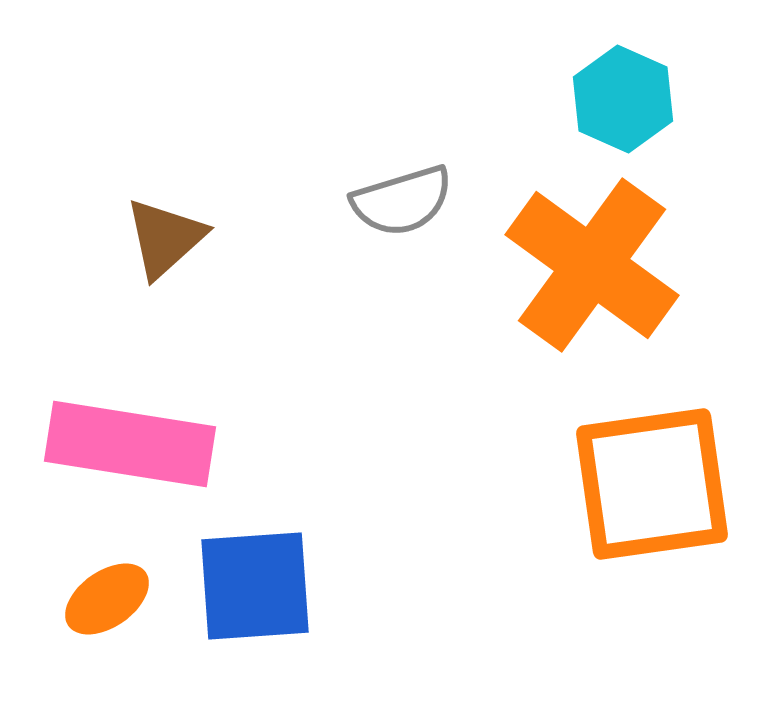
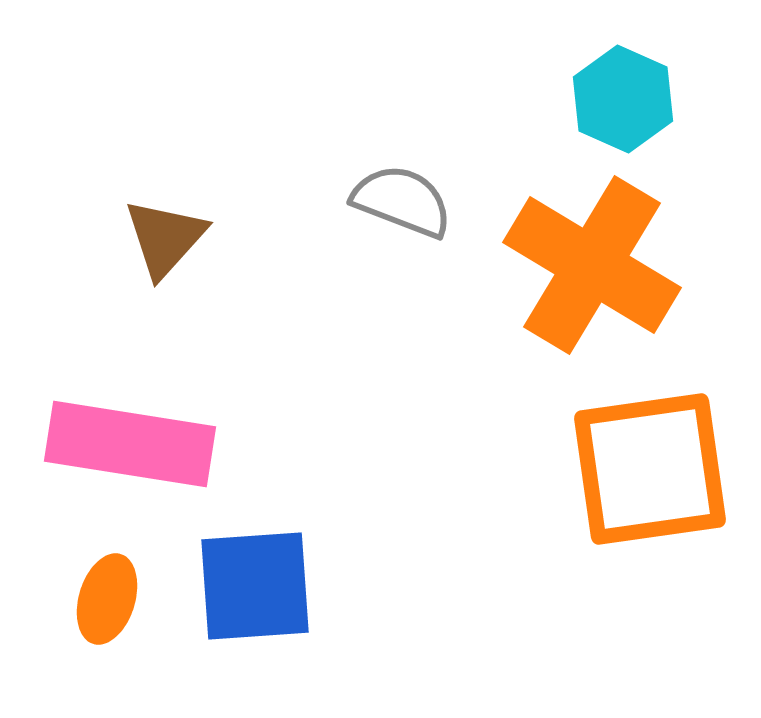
gray semicircle: rotated 142 degrees counterclockwise
brown triangle: rotated 6 degrees counterclockwise
orange cross: rotated 5 degrees counterclockwise
orange square: moved 2 px left, 15 px up
orange ellipse: rotated 38 degrees counterclockwise
